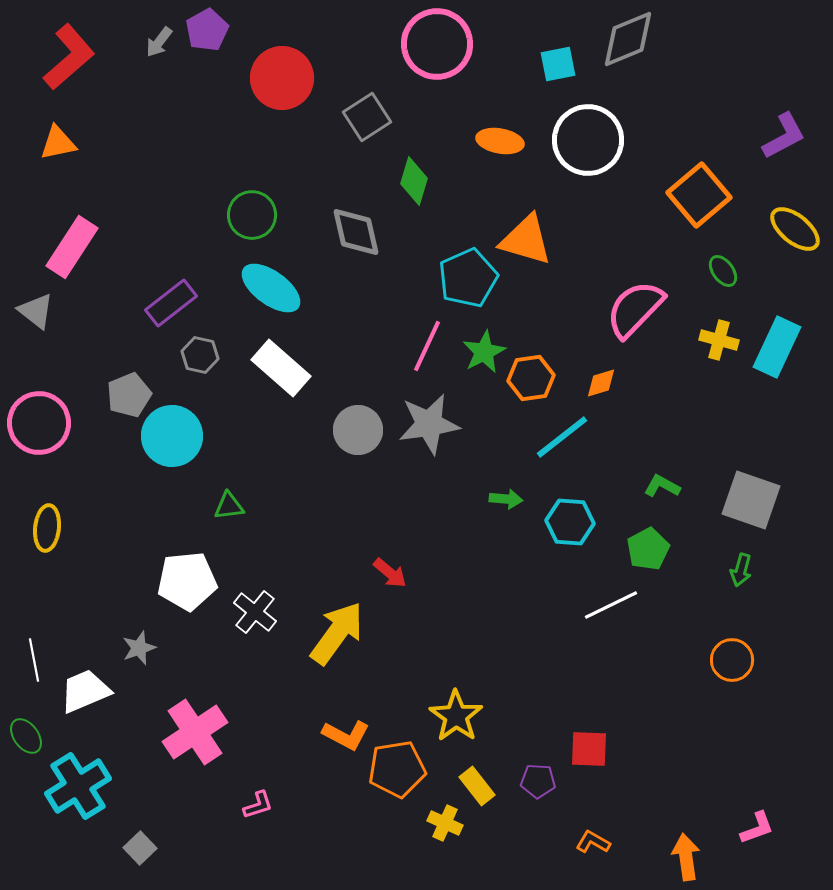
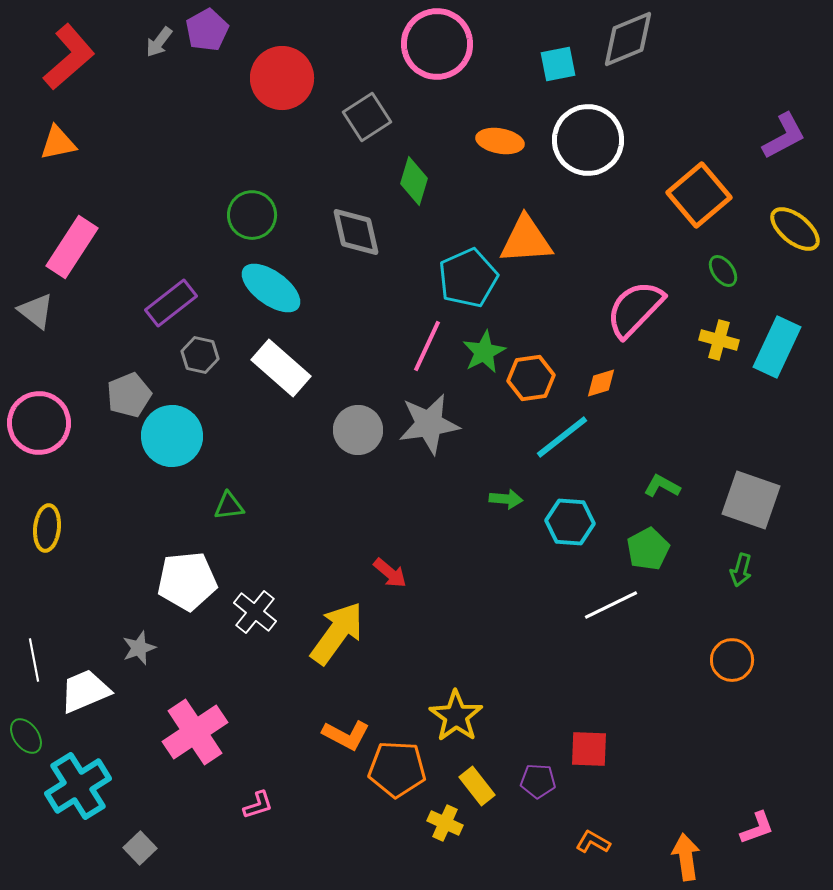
orange triangle at (526, 240): rotated 20 degrees counterclockwise
orange pentagon at (397, 769): rotated 12 degrees clockwise
